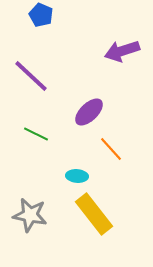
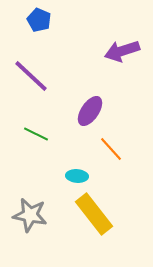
blue pentagon: moved 2 px left, 5 px down
purple ellipse: moved 1 px right, 1 px up; rotated 12 degrees counterclockwise
